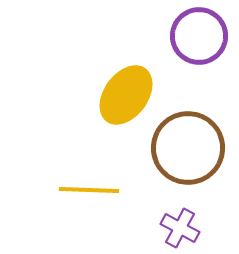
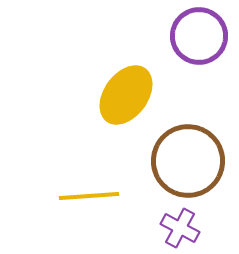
brown circle: moved 13 px down
yellow line: moved 6 px down; rotated 6 degrees counterclockwise
